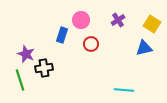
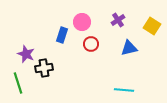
pink circle: moved 1 px right, 2 px down
yellow square: moved 2 px down
blue triangle: moved 15 px left
green line: moved 2 px left, 3 px down
